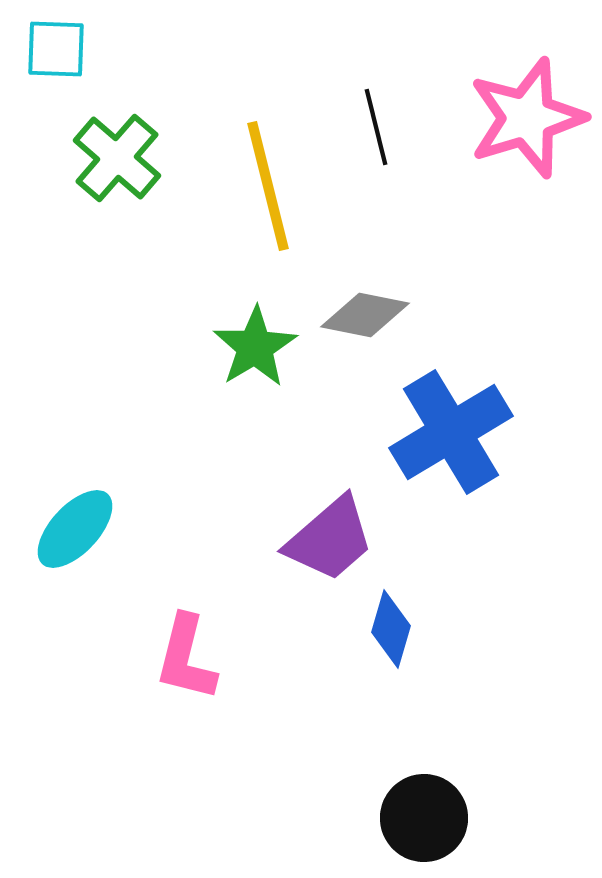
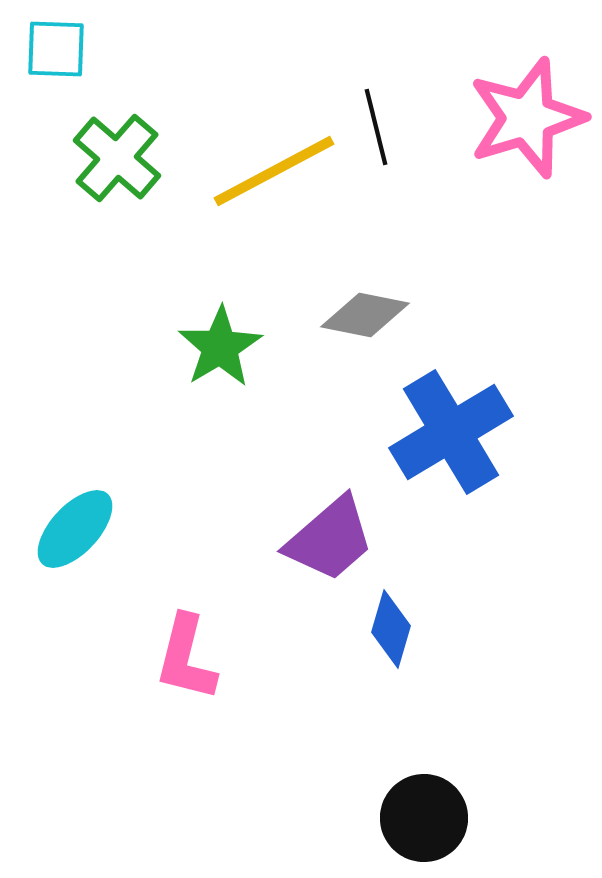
yellow line: moved 6 px right, 15 px up; rotated 76 degrees clockwise
green star: moved 35 px left
